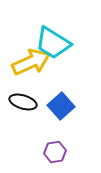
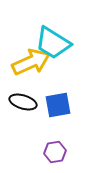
blue square: moved 3 px left, 1 px up; rotated 32 degrees clockwise
